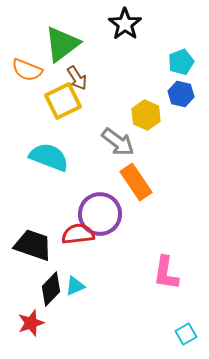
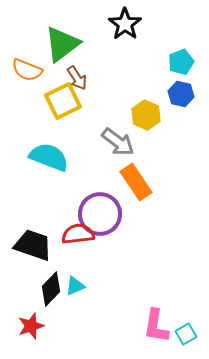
pink L-shape: moved 10 px left, 53 px down
red star: moved 3 px down
